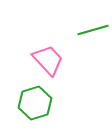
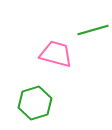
pink trapezoid: moved 8 px right, 6 px up; rotated 32 degrees counterclockwise
